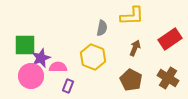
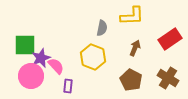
pink semicircle: moved 2 px left, 1 px up; rotated 48 degrees clockwise
purple rectangle: rotated 16 degrees counterclockwise
